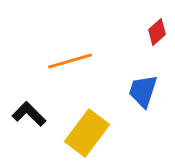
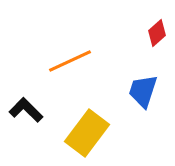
red diamond: moved 1 px down
orange line: rotated 9 degrees counterclockwise
black L-shape: moved 3 px left, 4 px up
